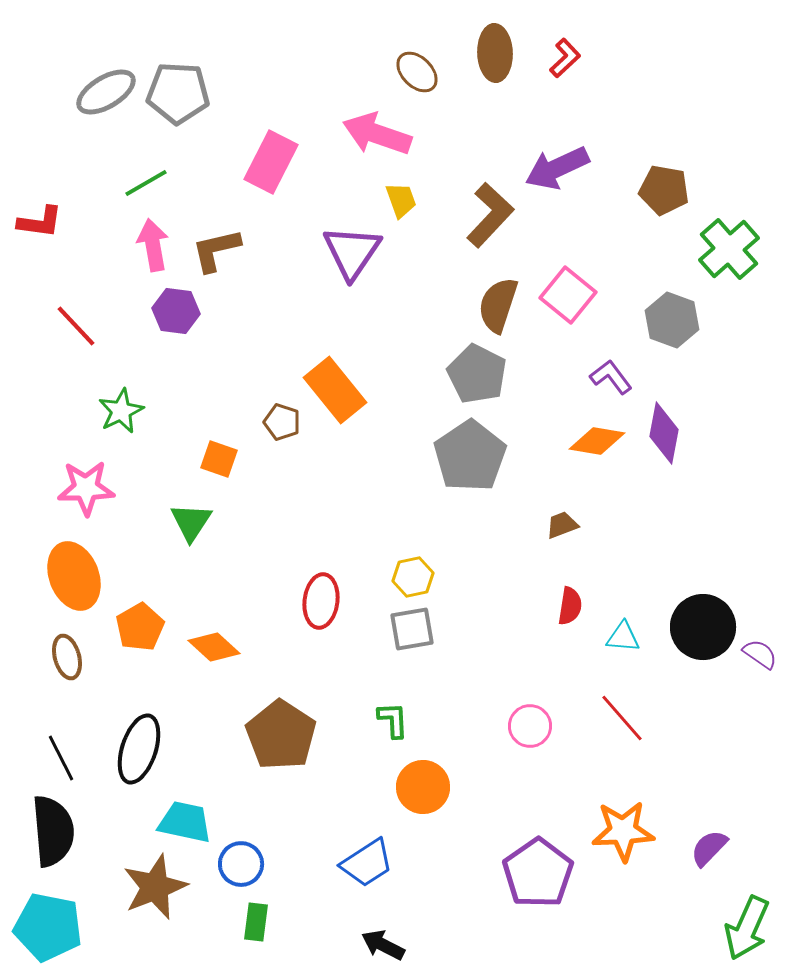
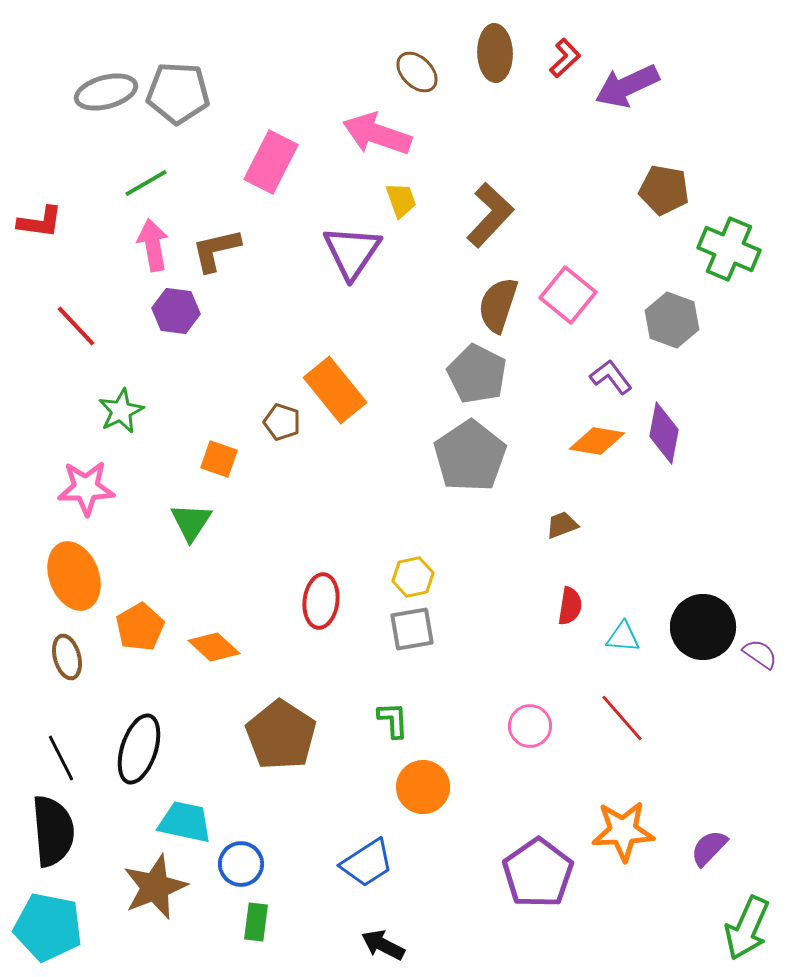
gray ellipse at (106, 92): rotated 16 degrees clockwise
purple arrow at (557, 168): moved 70 px right, 82 px up
green cross at (729, 249): rotated 26 degrees counterclockwise
